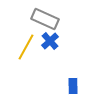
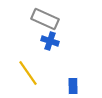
blue cross: rotated 30 degrees counterclockwise
yellow line: moved 2 px right, 26 px down; rotated 64 degrees counterclockwise
